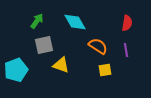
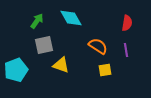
cyan diamond: moved 4 px left, 4 px up
